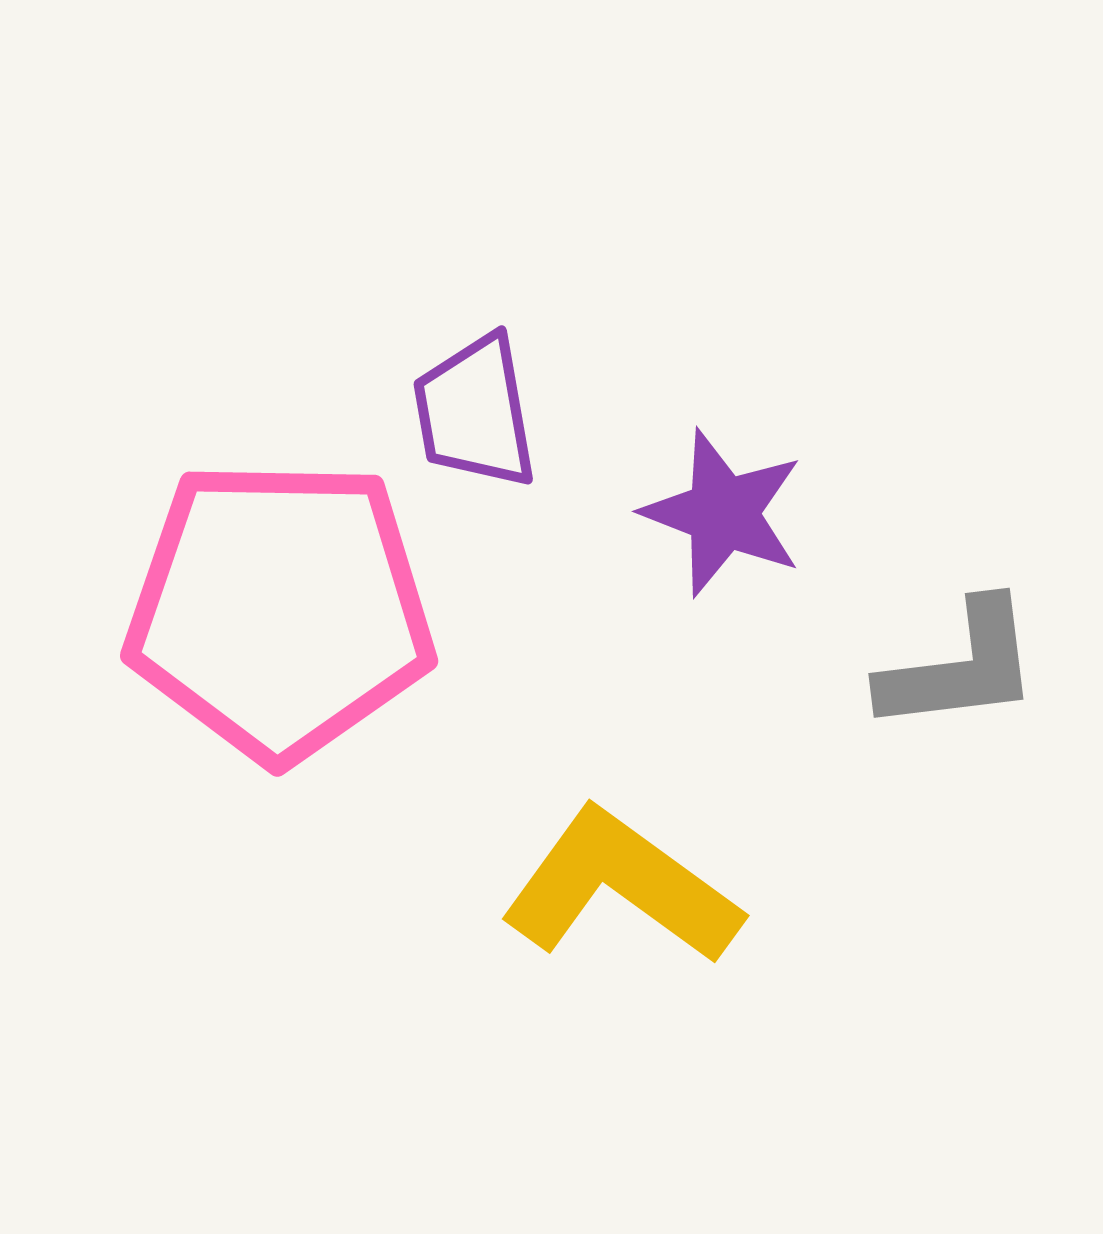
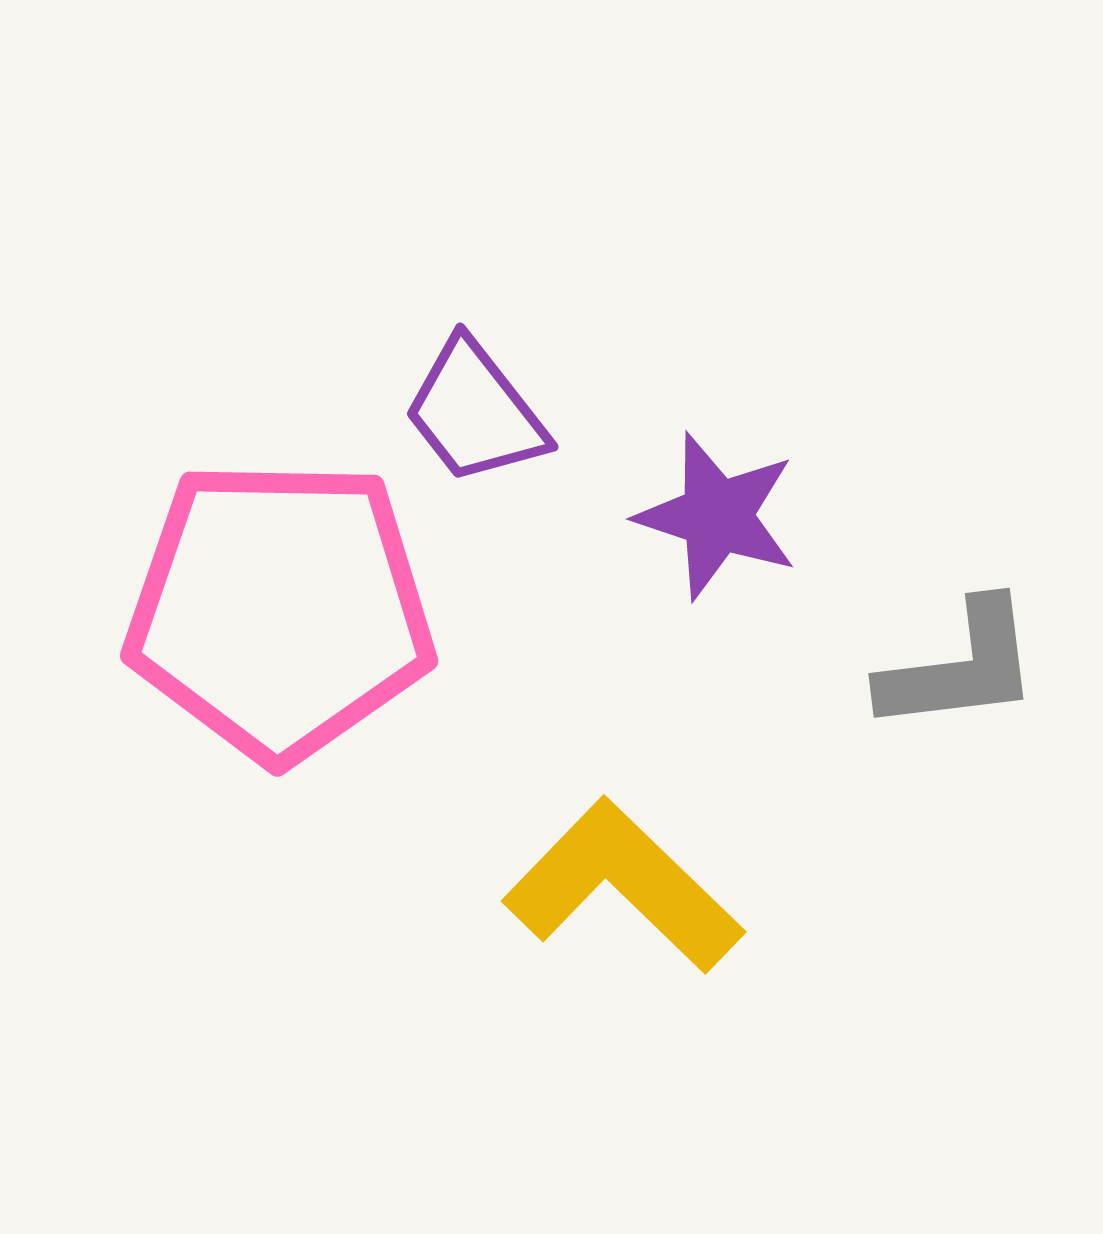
purple trapezoid: rotated 28 degrees counterclockwise
purple star: moved 6 px left, 3 px down; rotated 3 degrees counterclockwise
yellow L-shape: moved 2 px right, 1 px up; rotated 8 degrees clockwise
